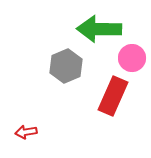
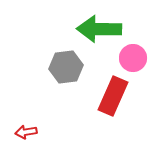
pink circle: moved 1 px right
gray hexagon: moved 1 px down; rotated 16 degrees clockwise
